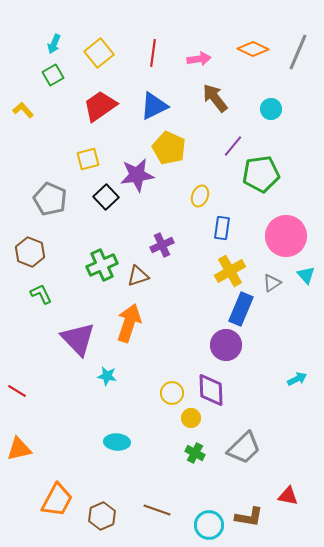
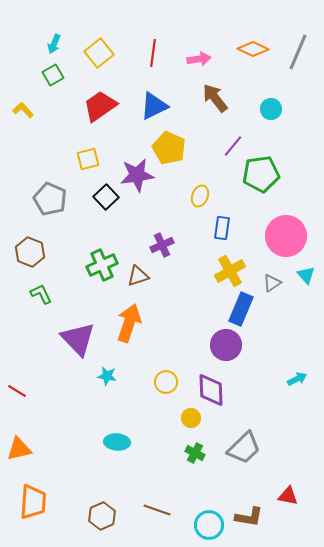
yellow circle at (172, 393): moved 6 px left, 11 px up
orange trapezoid at (57, 500): moved 24 px left, 2 px down; rotated 24 degrees counterclockwise
